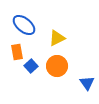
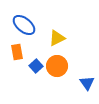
blue square: moved 5 px right
